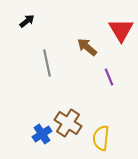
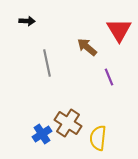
black arrow: rotated 42 degrees clockwise
red triangle: moved 2 px left
yellow semicircle: moved 3 px left
